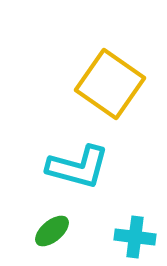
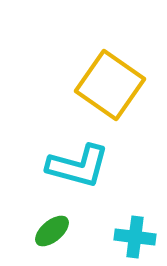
yellow square: moved 1 px down
cyan L-shape: moved 1 px up
